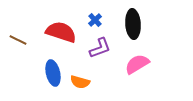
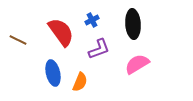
blue cross: moved 3 px left; rotated 16 degrees clockwise
red semicircle: rotated 36 degrees clockwise
purple L-shape: moved 1 px left, 1 px down
orange semicircle: rotated 84 degrees counterclockwise
